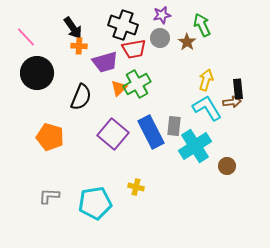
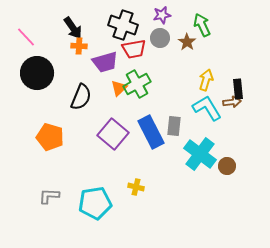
cyan cross: moved 5 px right, 8 px down; rotated 20 degrees counterclockwise
